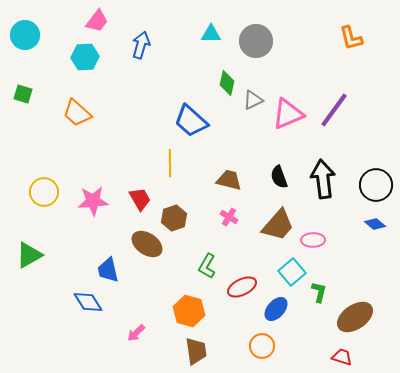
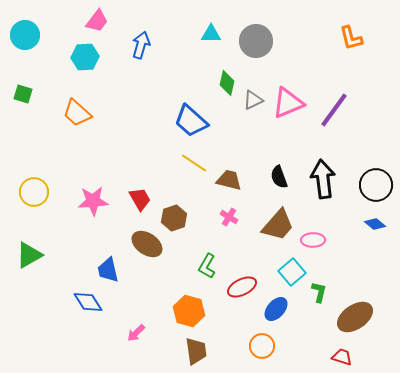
pink triangle at (288, 114): moved 11 px up
yellow line at (170, 163): moved 24 px right; rotated 56 degrees counterclockwise
yellow circle at (44, 192): moved 10 px left
